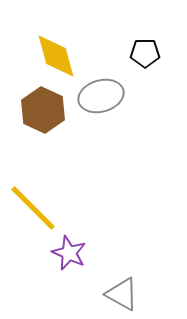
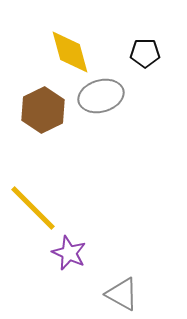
yellow diamond: moved 14 px right, 4 px up
brown hexagon: rotated 9 degrees clockwise
